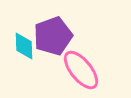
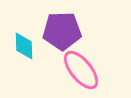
purple pentagon: moved 9 px right, 5 px up; rotated 18 degrees clockwise
